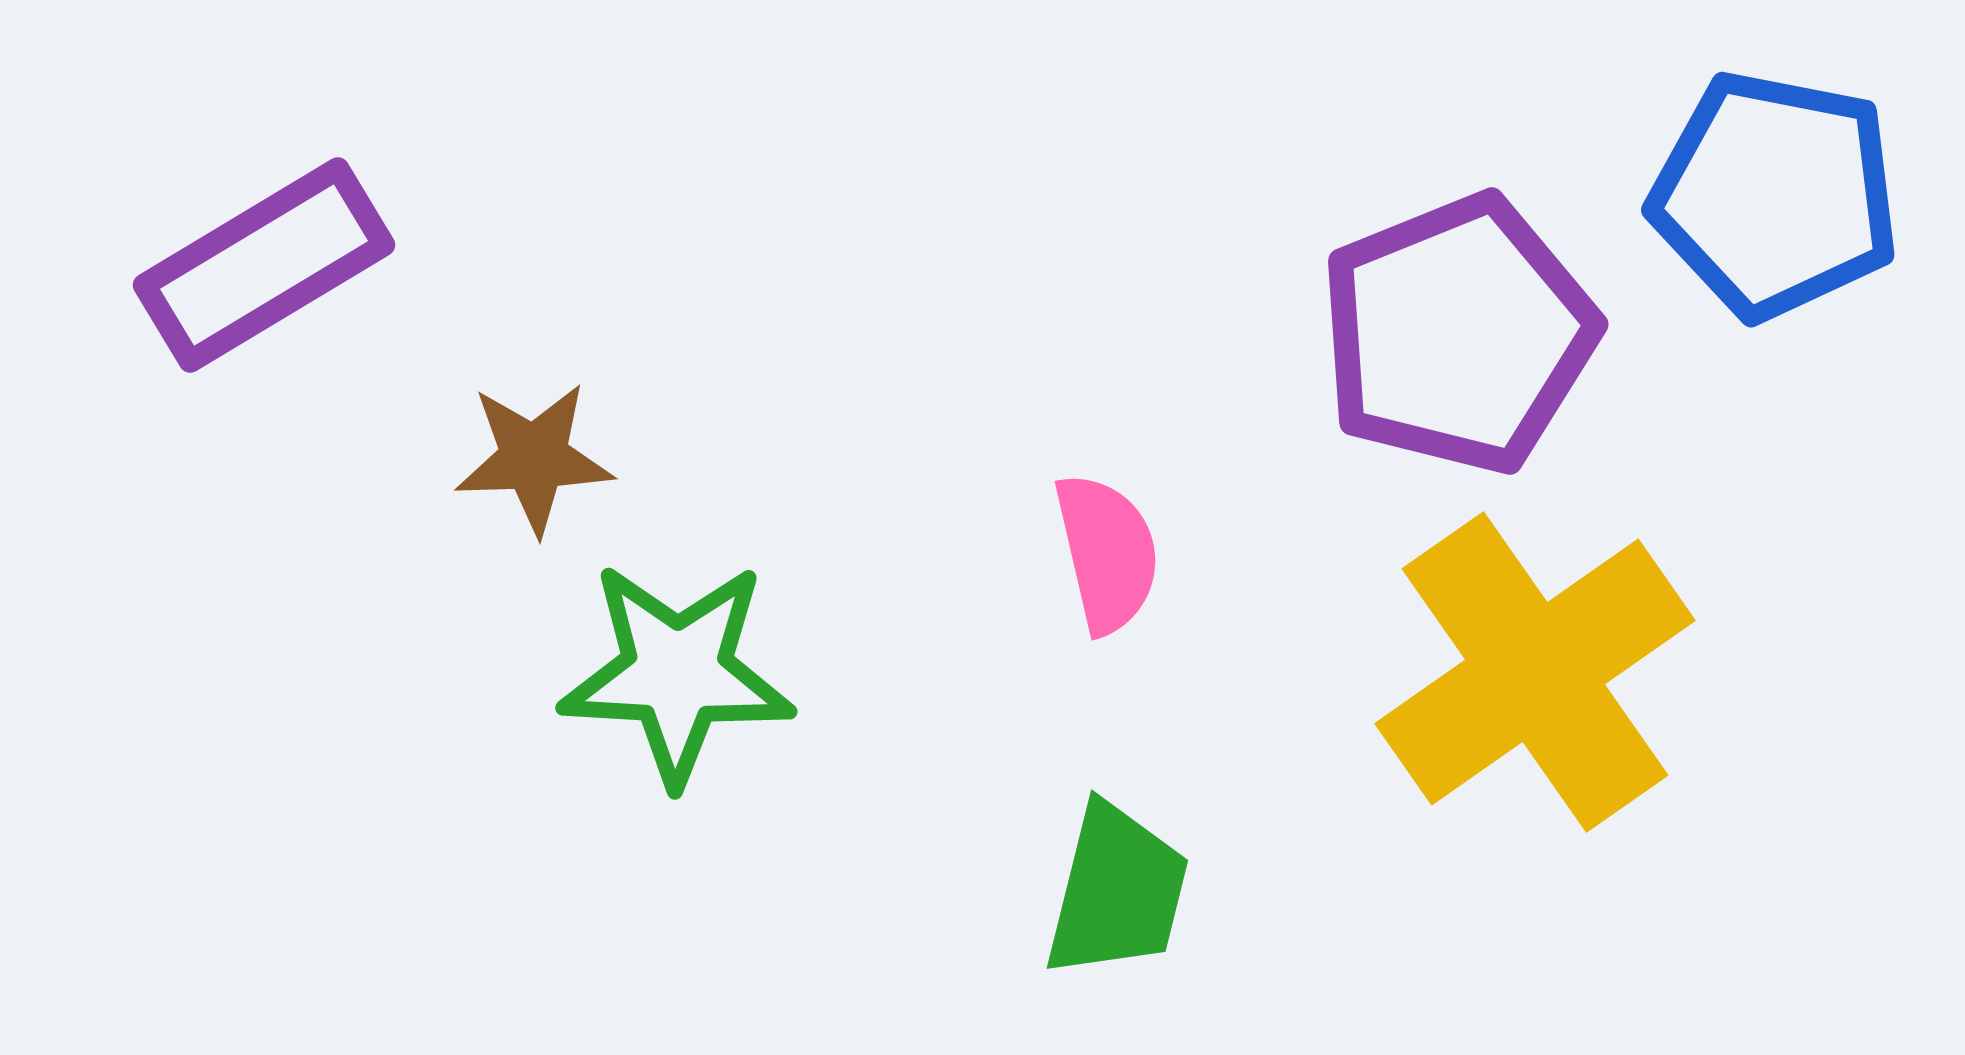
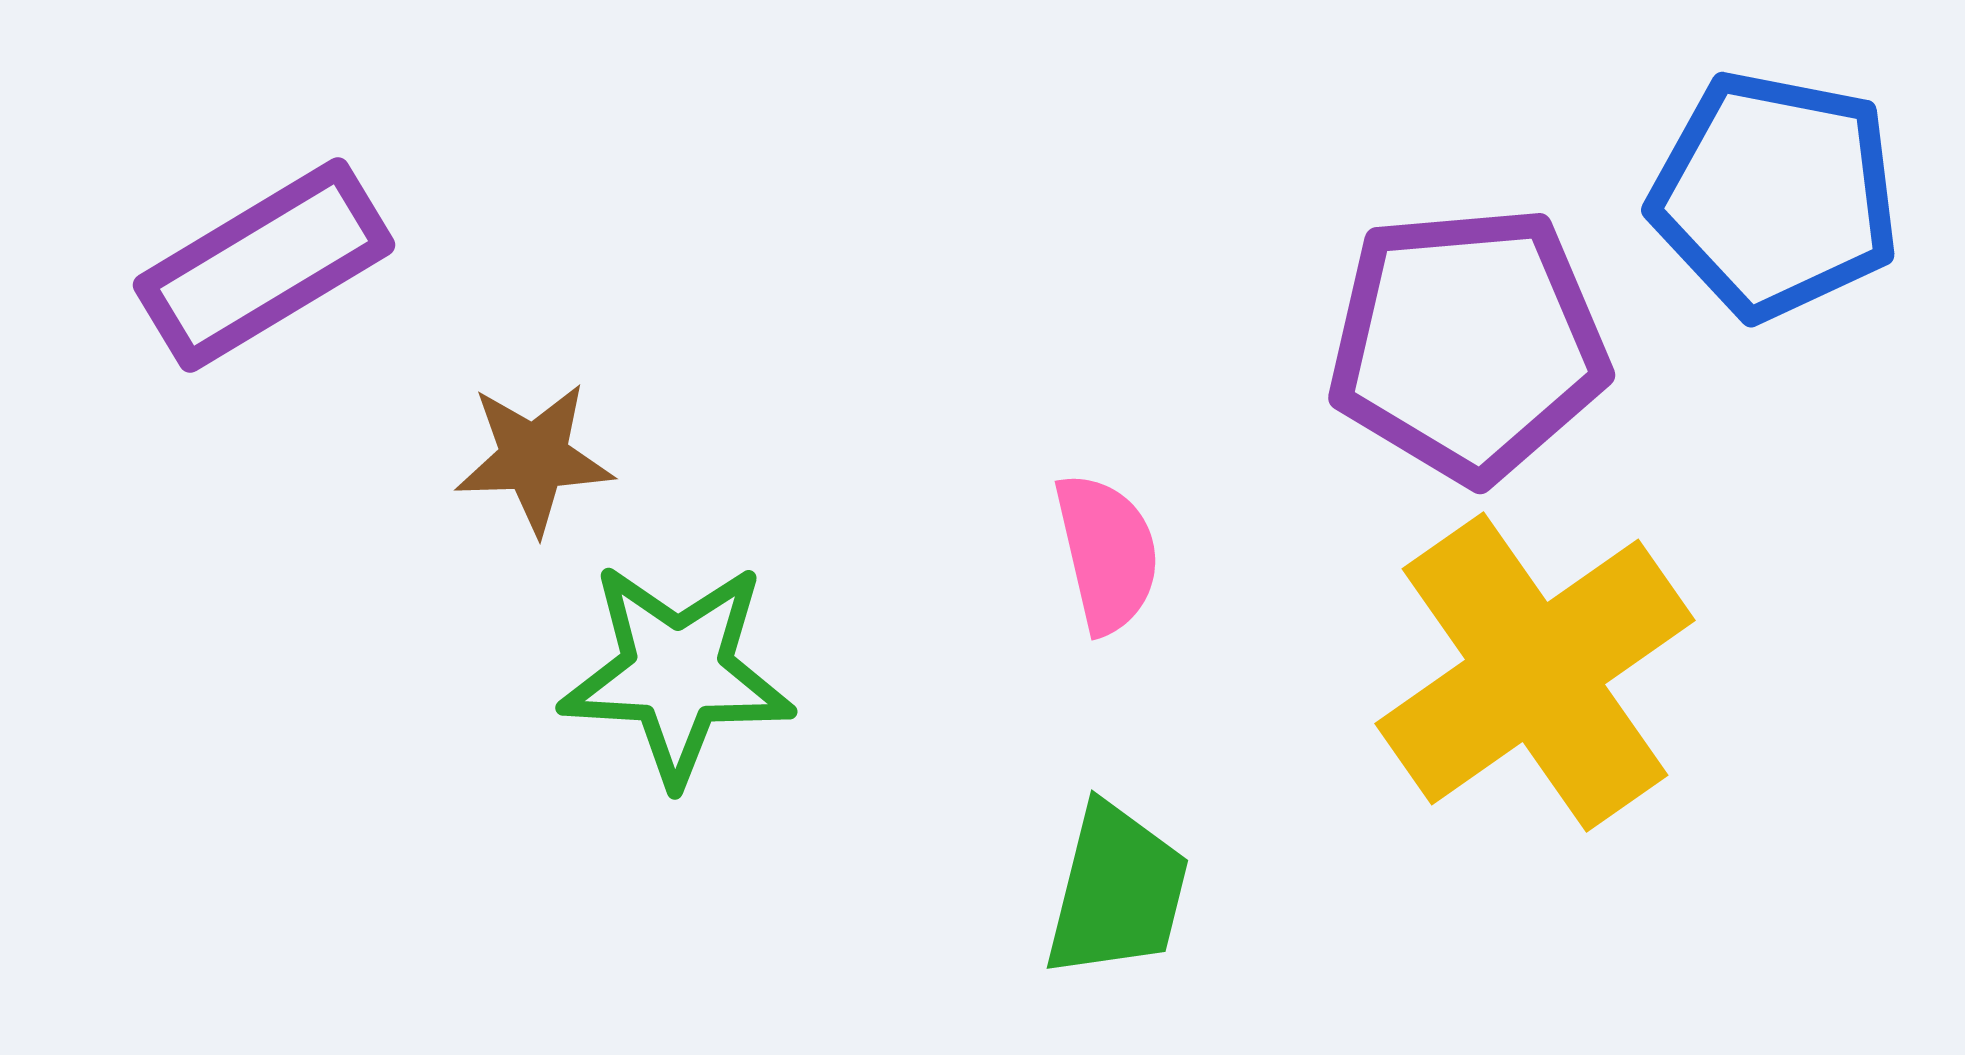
purple pentagon: moved 10 px right, 10 px down; rotated 17 degrees clockwise
